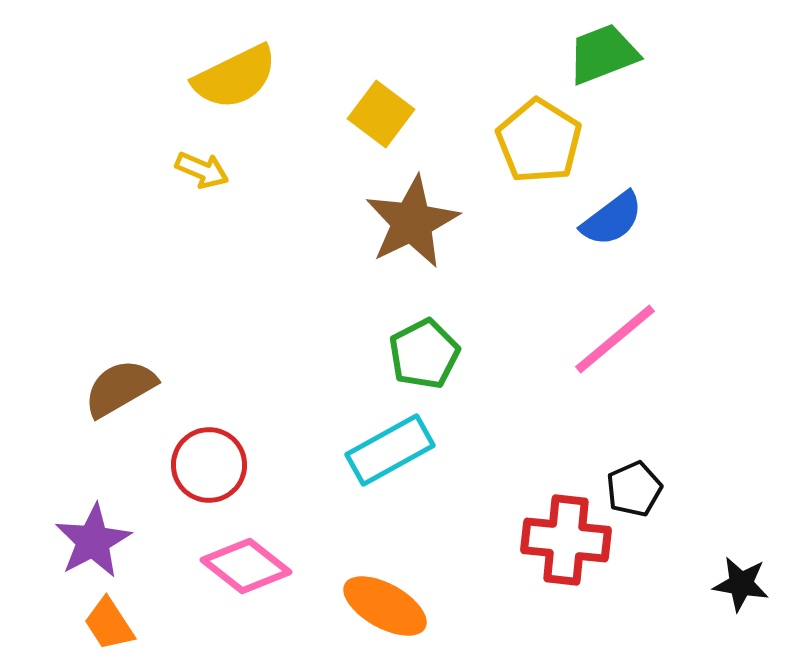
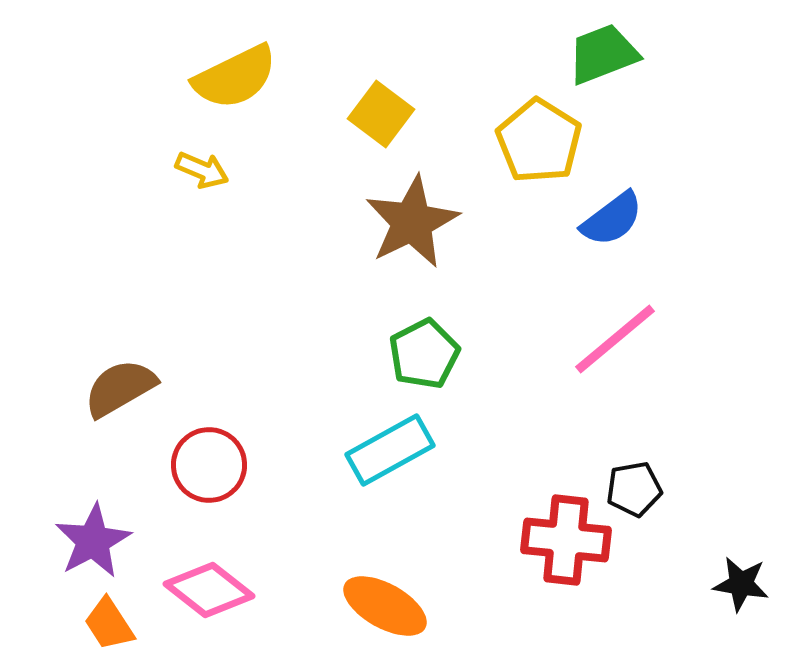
black pentagon: rotated 14 degrees clockwise
pink diamond: moved 37 px left, 24 px down
